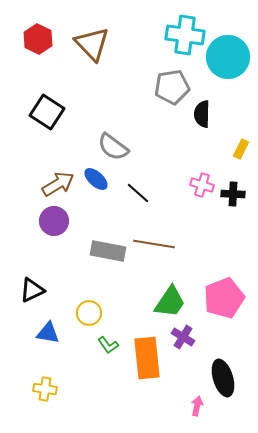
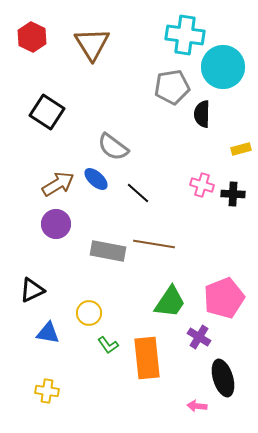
red hexagon: moved 6 px left, 2 px up
brown triangle: rotated 12 degrees clockwise
cyan circle: moved 5 px left, 10 px down
yellow rectangle: rotated 48 degrees clockwise
purple circle: moved 2 px right, 3 px down
purple cross: moved 16 px right
yellow cross: moved 2 px right, 2 px down
pink arrow: rotated 96 degrees counterclockwise
